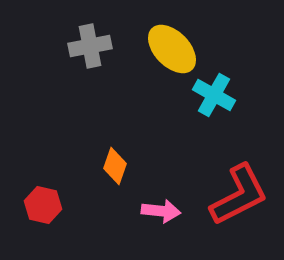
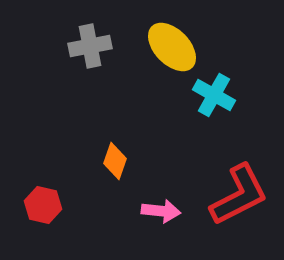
yellow ellipse: moved 2 px up
orange diamond: moved 5 px up
